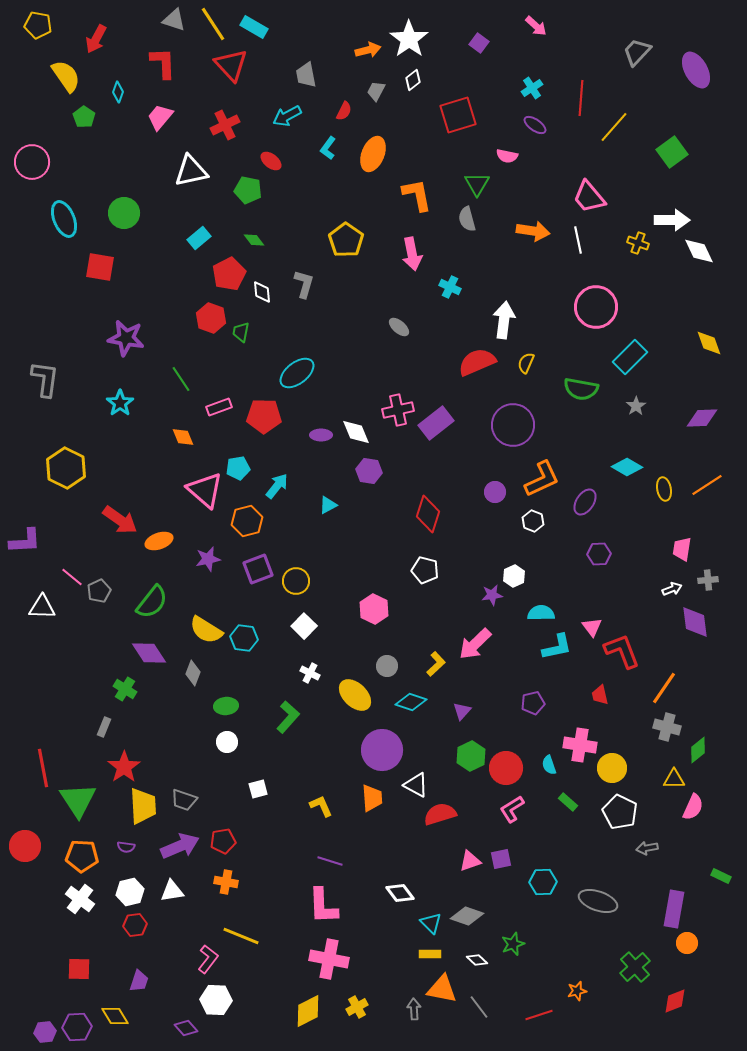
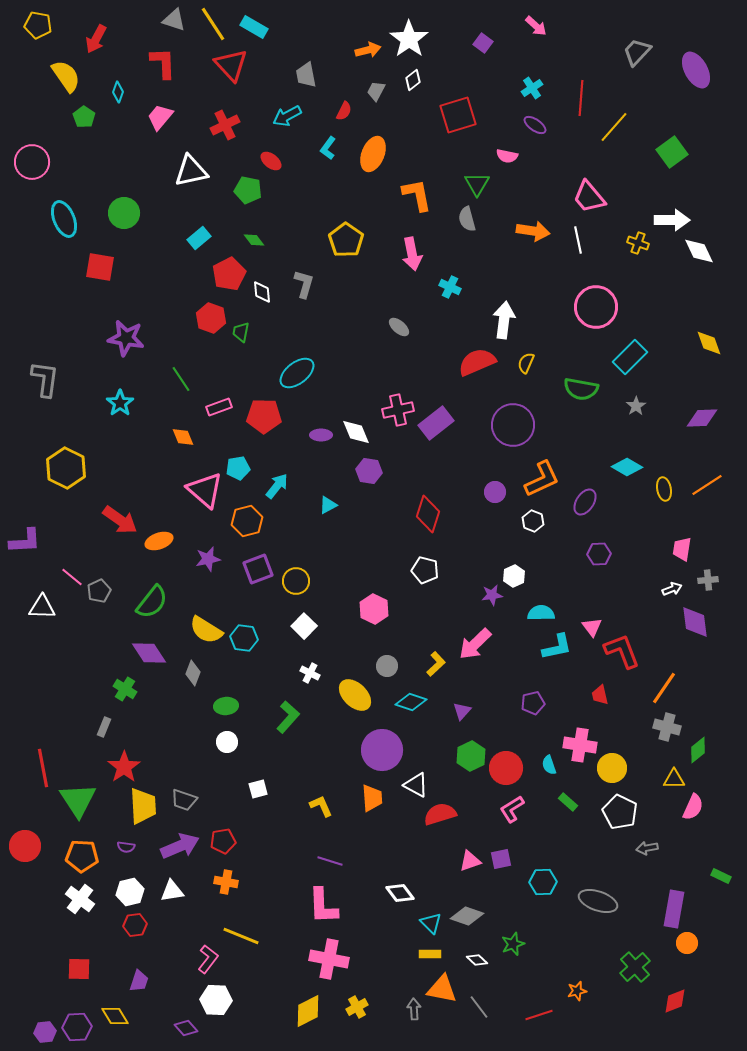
purple square at (479, 43): moved 4 px right
